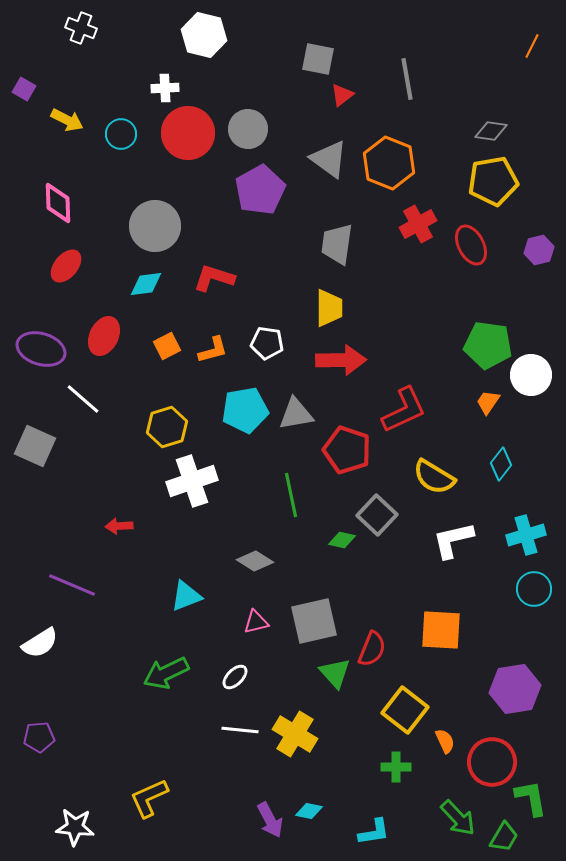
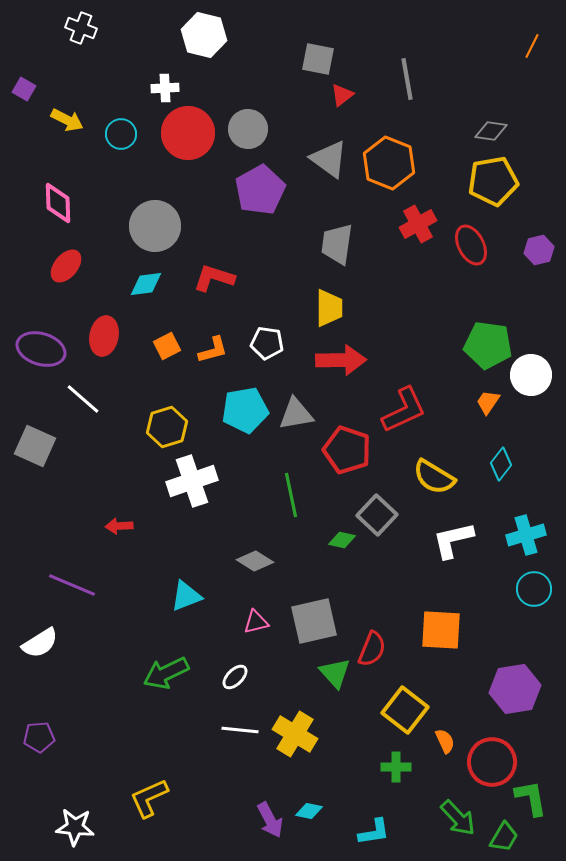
red ellipse at (104, 336): rotated 15 degrees counterclockwise
